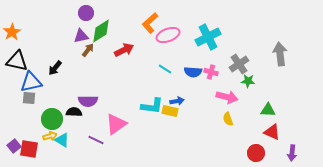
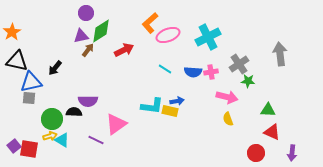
pink cross: rotated 24 degrees counterclockwise
